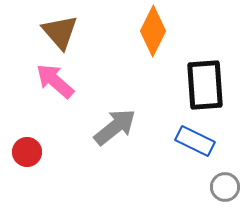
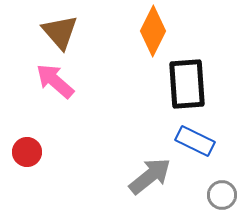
black rectangle: moved 18 px left, 1 px up
gray arrow: moved 35 px right, 49 px down
gray circle: moved 3 px left, 8 px down
